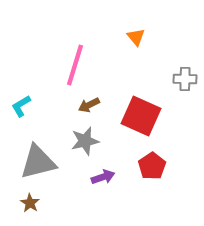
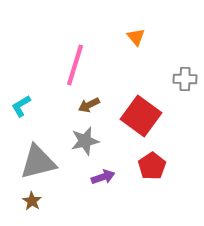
red square: rotated 12 degrees clockwise
brown star: moved 2 px right, 2 px up
